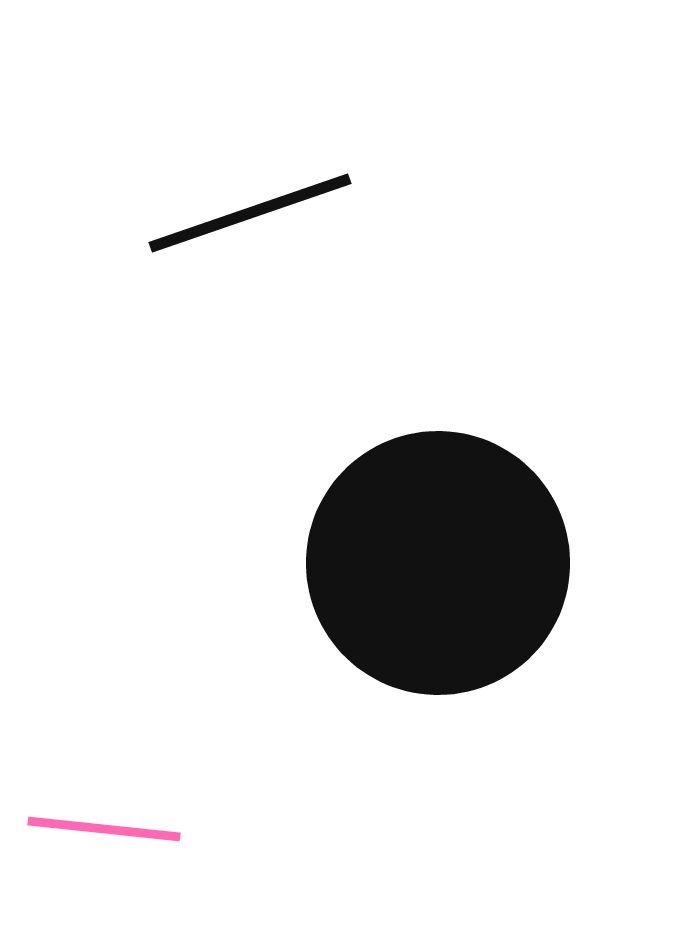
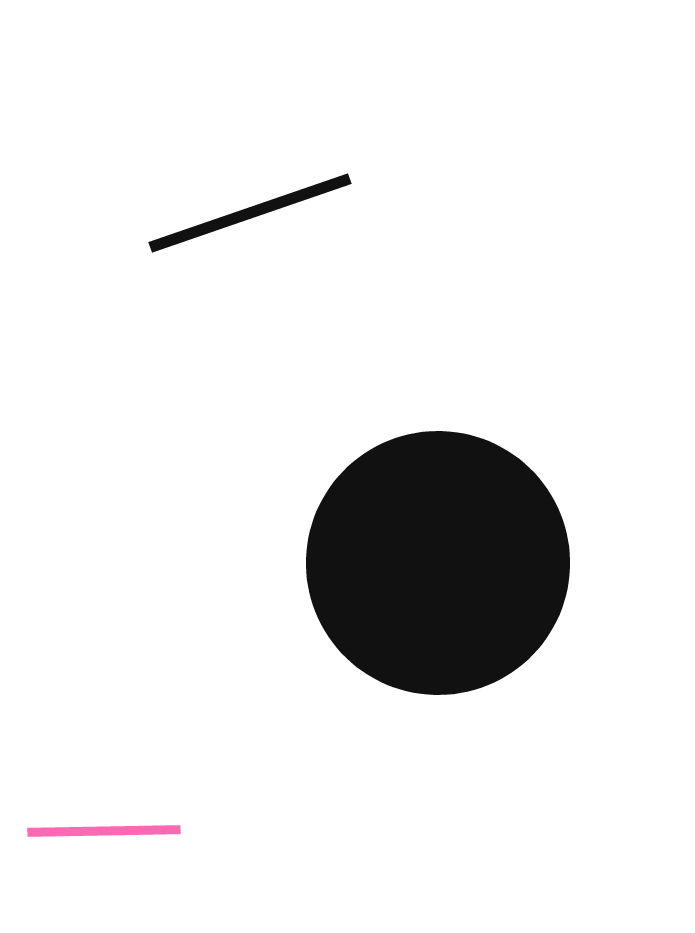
pink line: moved 2 px down; rotated 7 degrees counterclockwise
